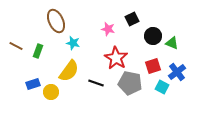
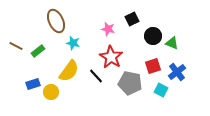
green rectangle: rotated 32 degrees clockwise
red star: moved 5 px left, 1 px up
black line: moved 7 px up; rotated 28 degrees clockwise
cyan square: moved 1 px left, 3 px down
